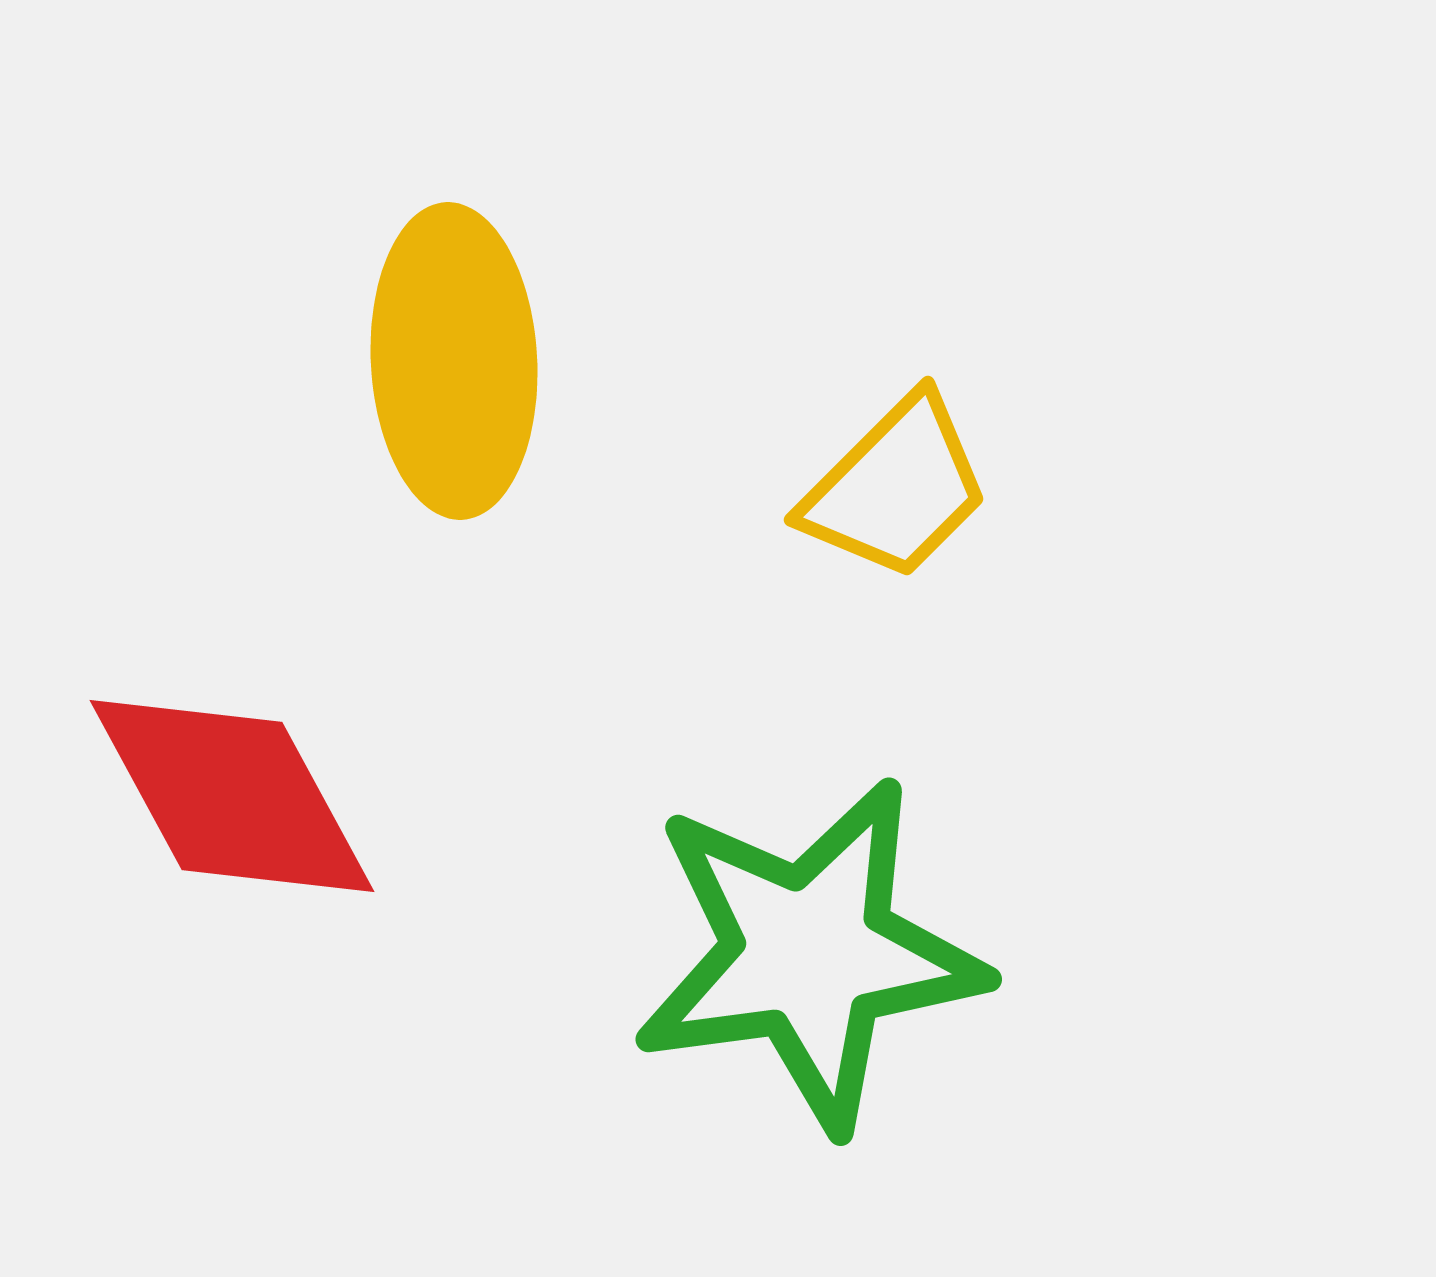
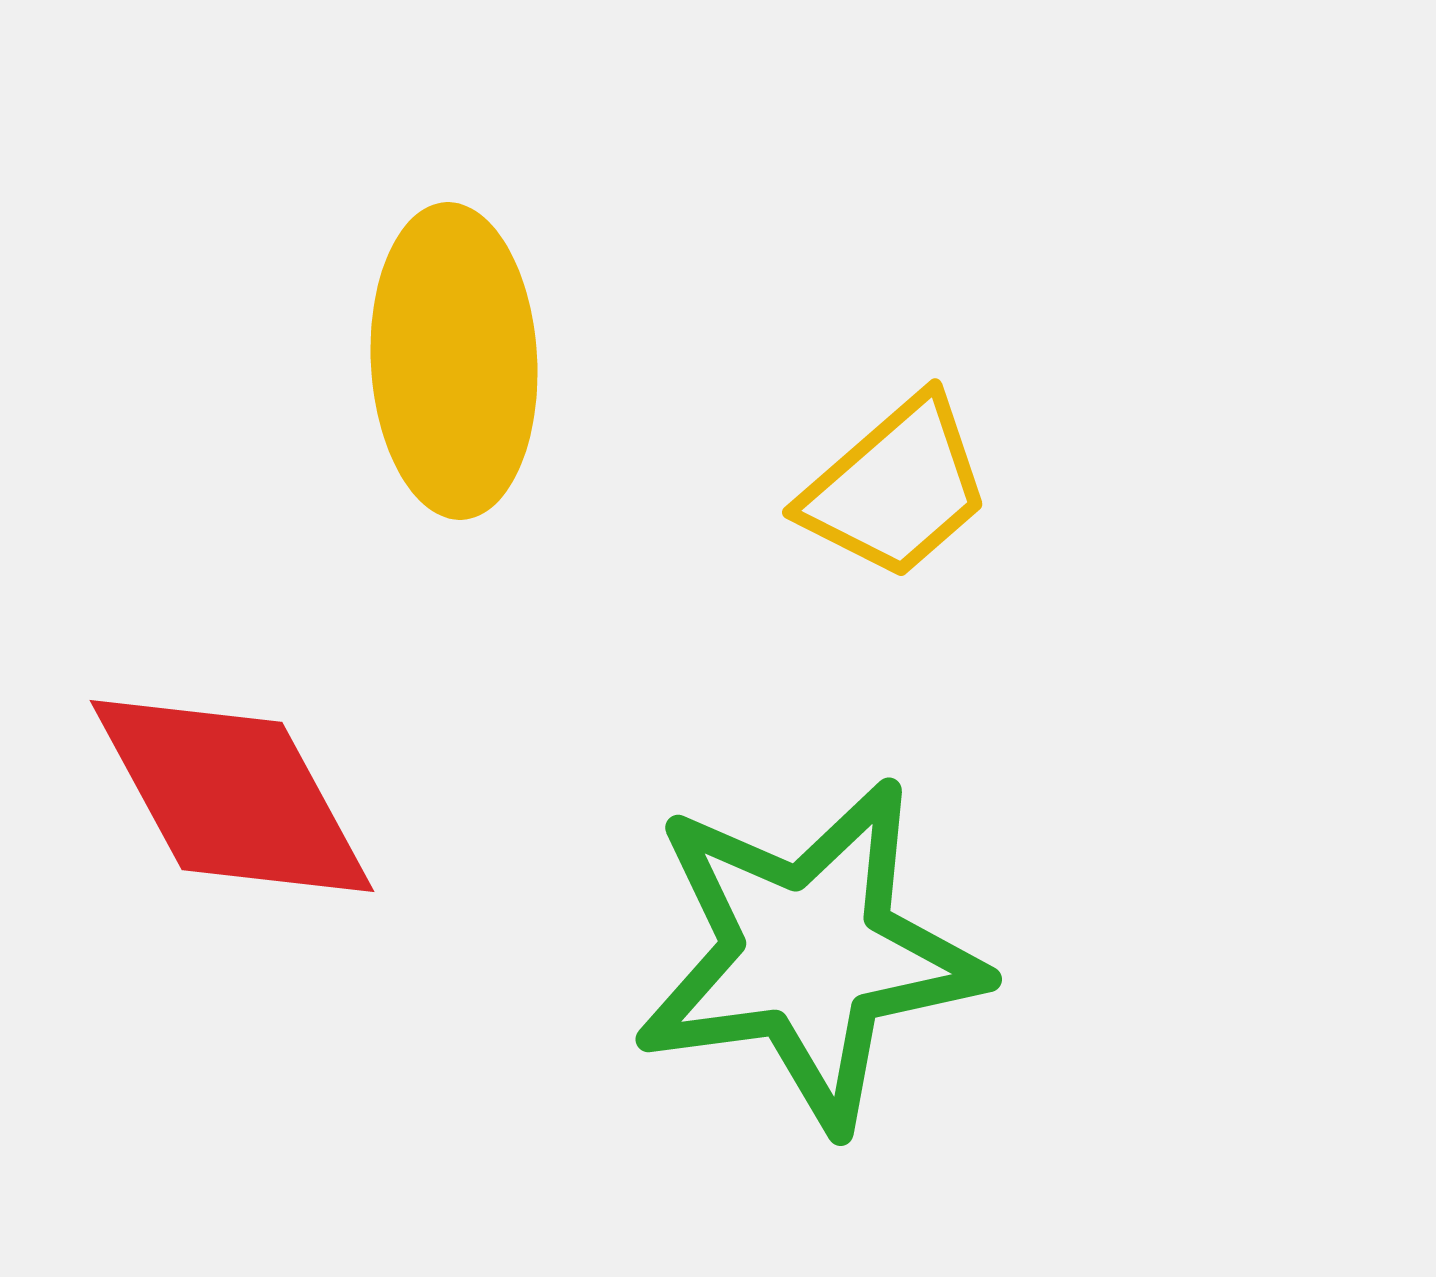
yellow trapezoid: rotated 4 degrees clockwise
